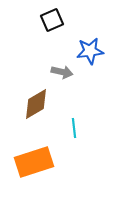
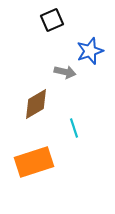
blue star: rotated 12 degrees counterclockwise
gray arrow: moved 3 px right
cyan line: rotated 12 degrees counterclockwise
